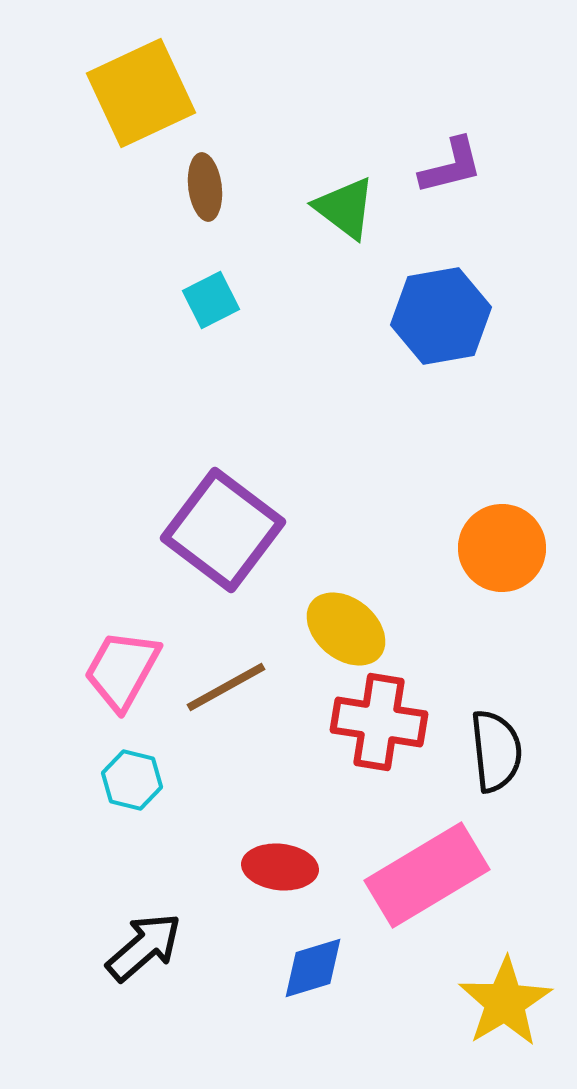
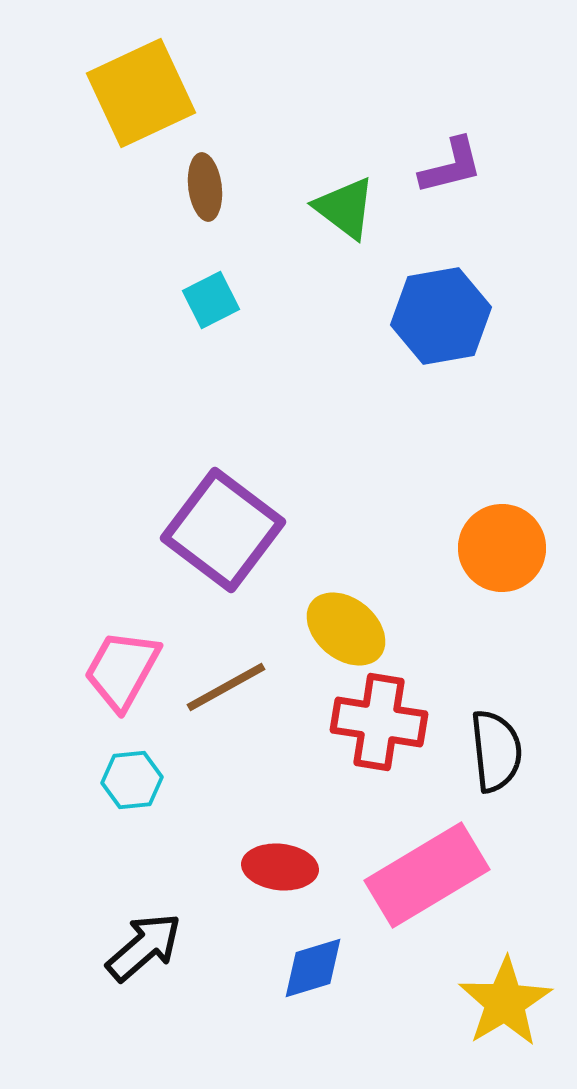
cyan hexagon: rotated 20 degrees counterclockwise
